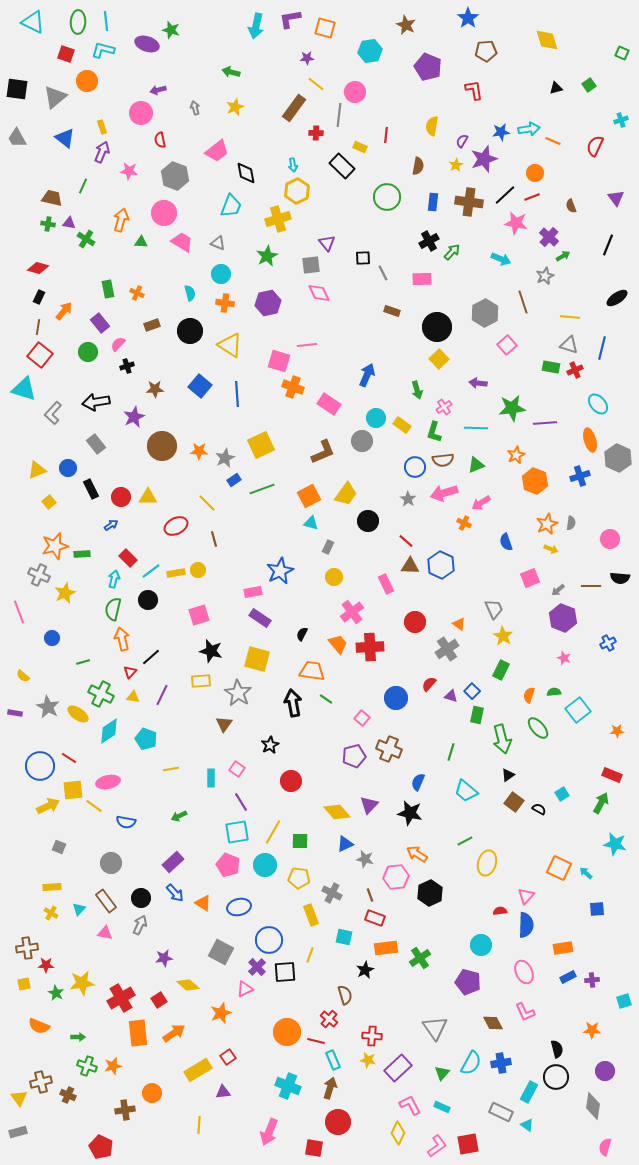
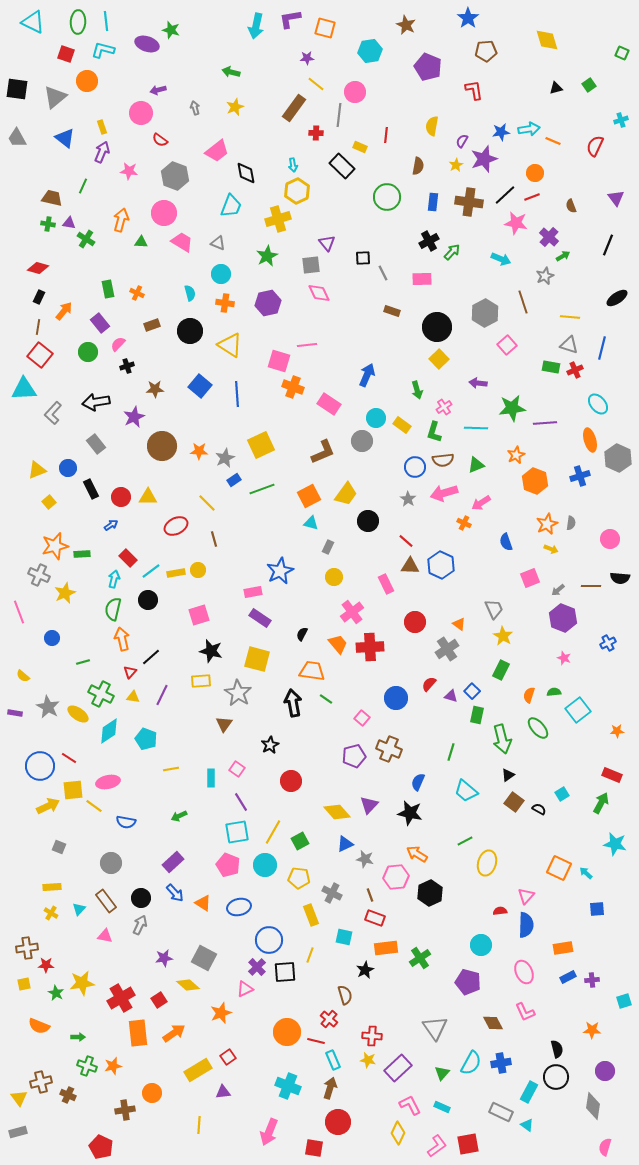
red semicircle at (160, 140): rotated 42 degrees counterclockwise
cyan triangle at (24, 389): rotated 20 degrees counterclockwise
green square at (300, 841): rotated 30 degrees counterclockwise
pink triangle at (105, 933): moved 3 px down
gray square at (221, 952): moved 17 px left, 6 px down
